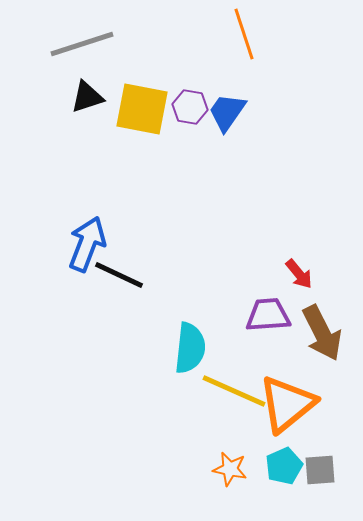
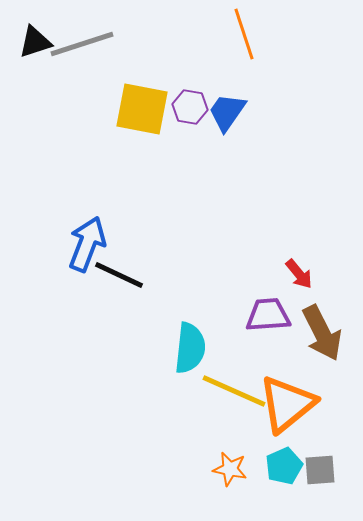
black triangle: moved 52 px left, 55 px up
